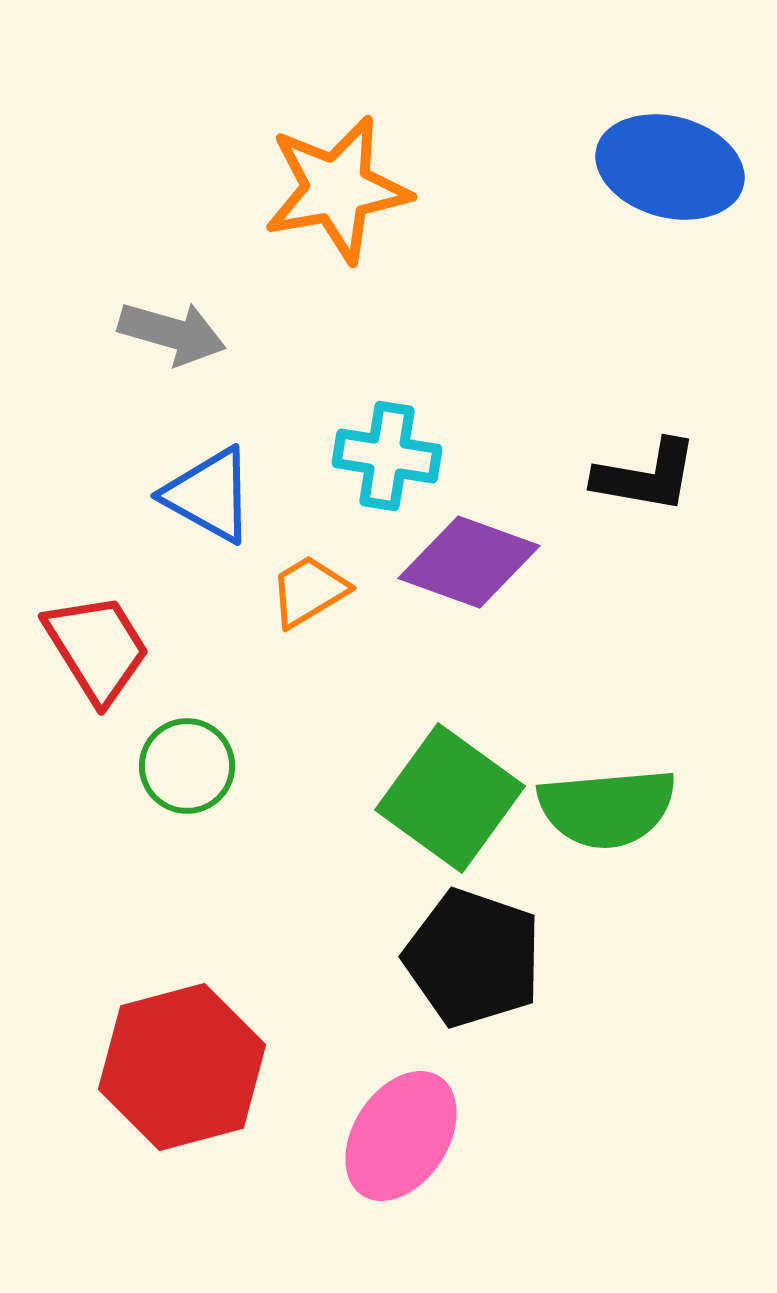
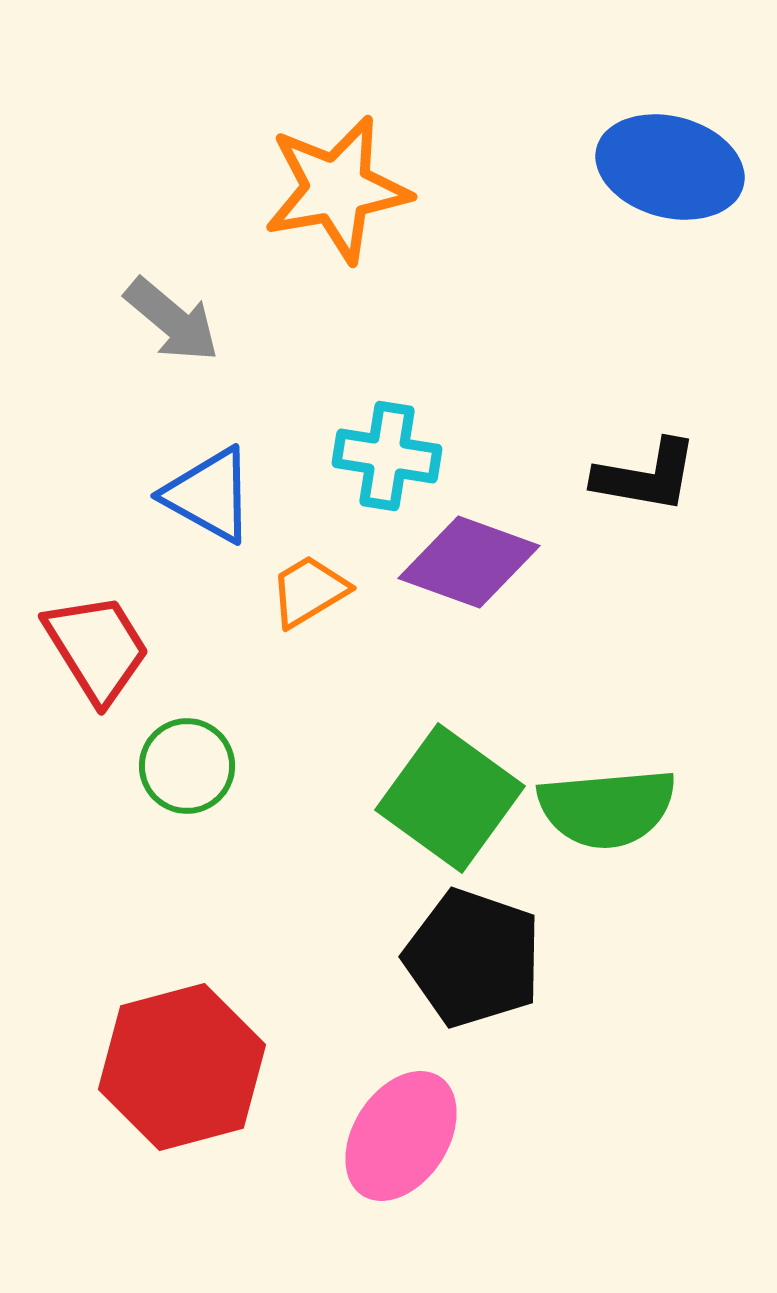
gray arrow: moved 13 px up; rotated 24 degrees clockwise
